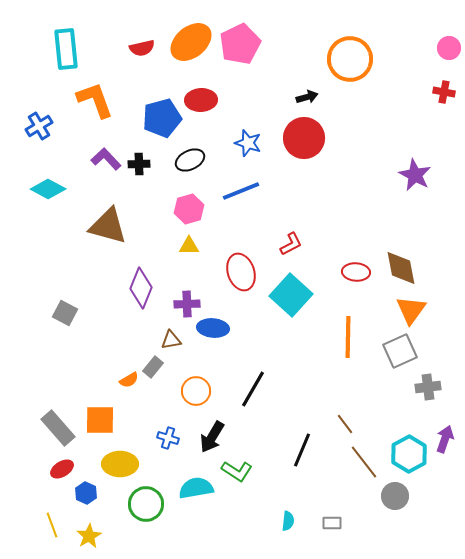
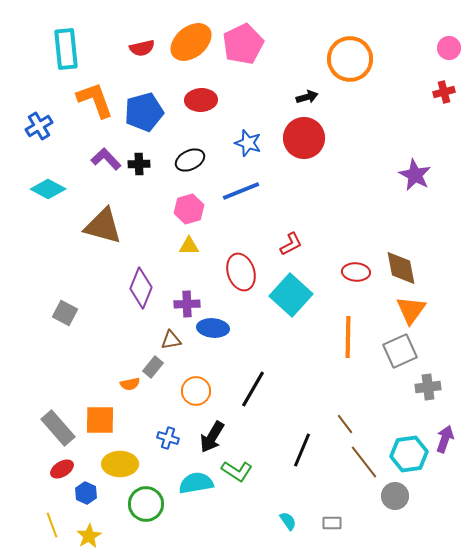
pink pentagon at (240, 44): moved 3 px right
red cross at (444, 92): rotated 25 degrees counterclockwise
blue pentagon at (162, 118): moved 18 px left, 6 px up
brown triangle at (108, 226): moved 5 px left
orange semicircle at (129, 380): moved 1 px right, 4 px down; rotated 18 degrees clockwise
cyan hexagon at (409, 454): rotated 21 degrees clockwise
cyan semicircle at (196, 488): moved 5 px up
cyan semicircle at (288, 521): rotated 42 degrees counterclockwise
